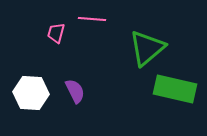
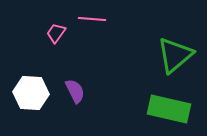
pink trapezoid: rotated 20 degrees clockwise
green triangle: moved 28 px right, 7 px down
green rectangle: moved 6 px left, 20 px down
